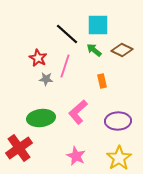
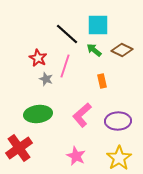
gray star: rotated 16 degrees clockwise
pink L-shape: moved 4 px right, 3 px down
green ellipse: moved 3 px left, 4 px up
